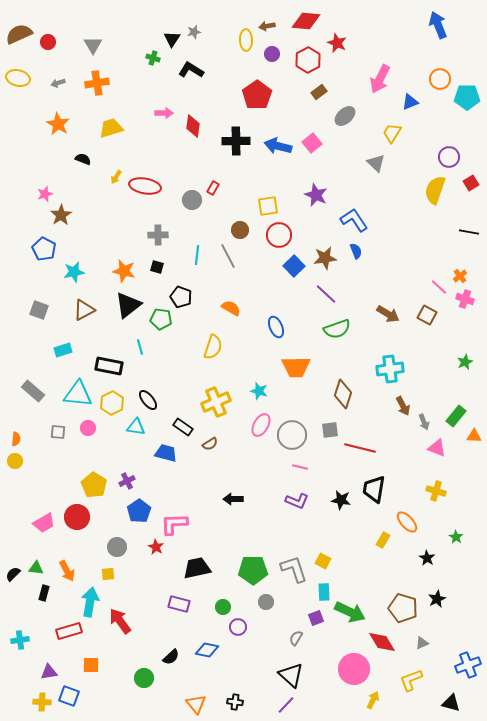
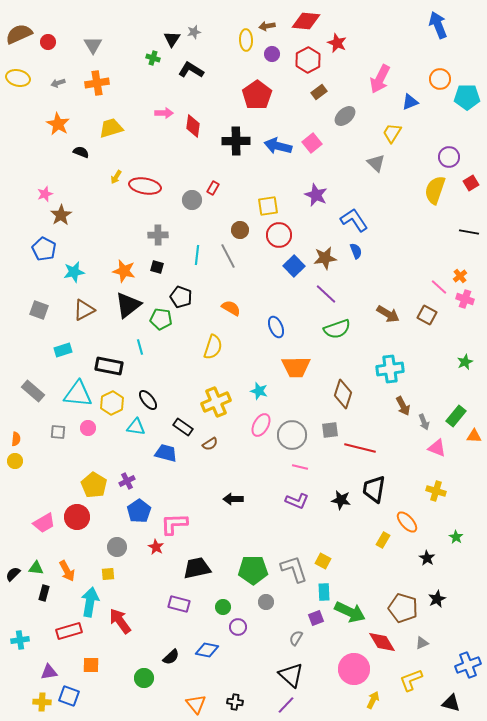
black semicircle at (83, 159): moved 2 px left, 7 px up
